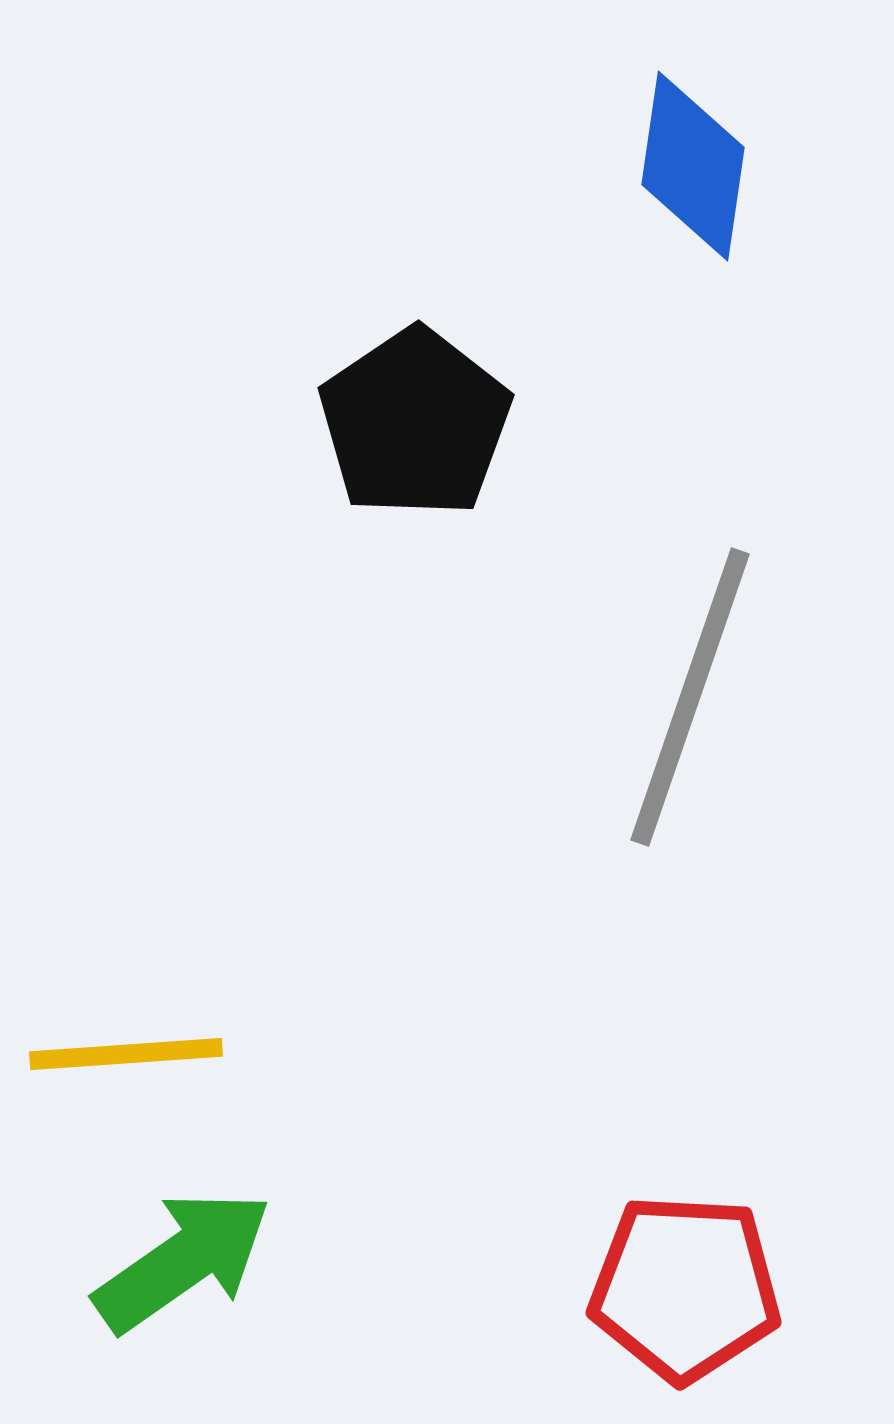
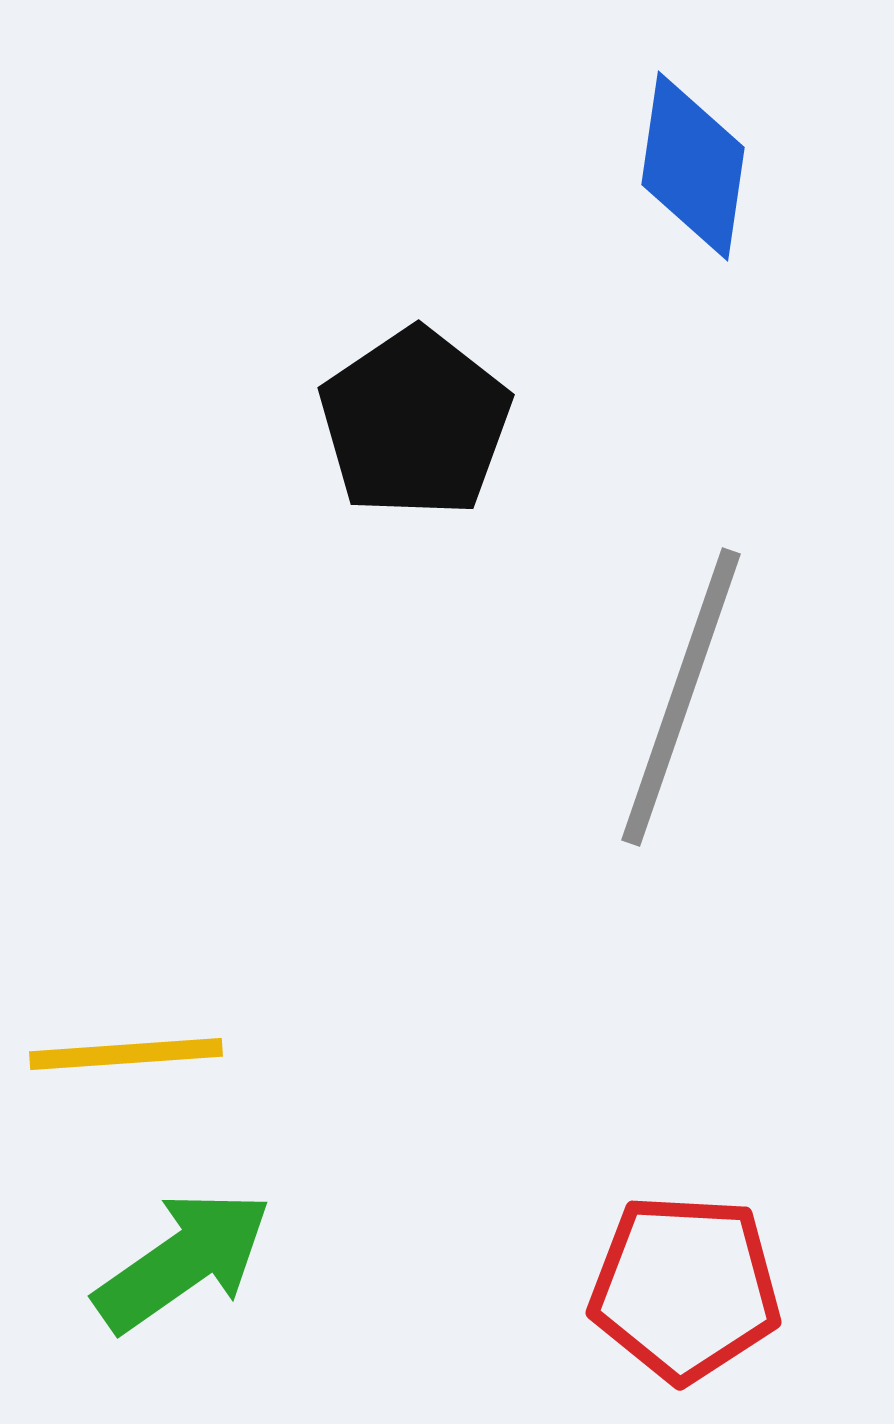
gray line: moved 9 px left
